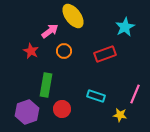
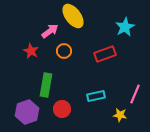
cyan rectangle: rotated 30 degrees counterclockwise
